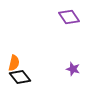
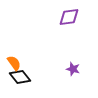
purple diamond: rotated 65 degrees counterclockwise
orange semicircle: rotated 49 degrees counterclockwise
